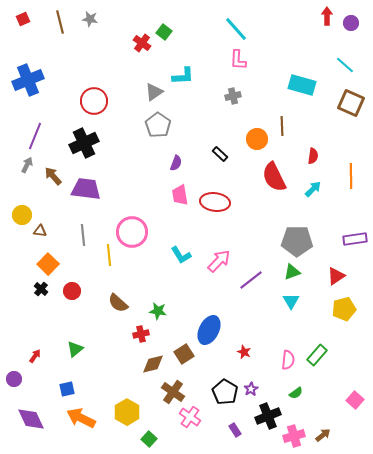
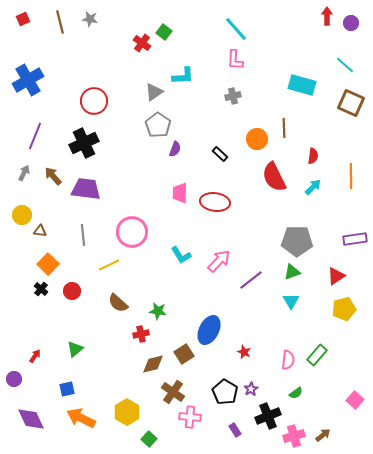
pink L-shape at (238, 60): moved 3 px left
blue cross at (28, 80): rotated 8 degrees counterclockwise
brown line at (282, 126): moved 2 px right, 2 px down
purple semicircle at (176, 163): moved 1 px left, 14 px up
gray arrow at (27, 165): moved 3 px left, 8 px down
cyan arrow at (313, 189): moved 2 px up
pink trapezoid at (180, 195): moved 2 px up; rotated 10 degrees clockwise
yellow line at (109, 255): moved 10 px down; rotated 70 degrees clockwise
pink cross at (190, 417): rotated 30 degrees counterclockwise
